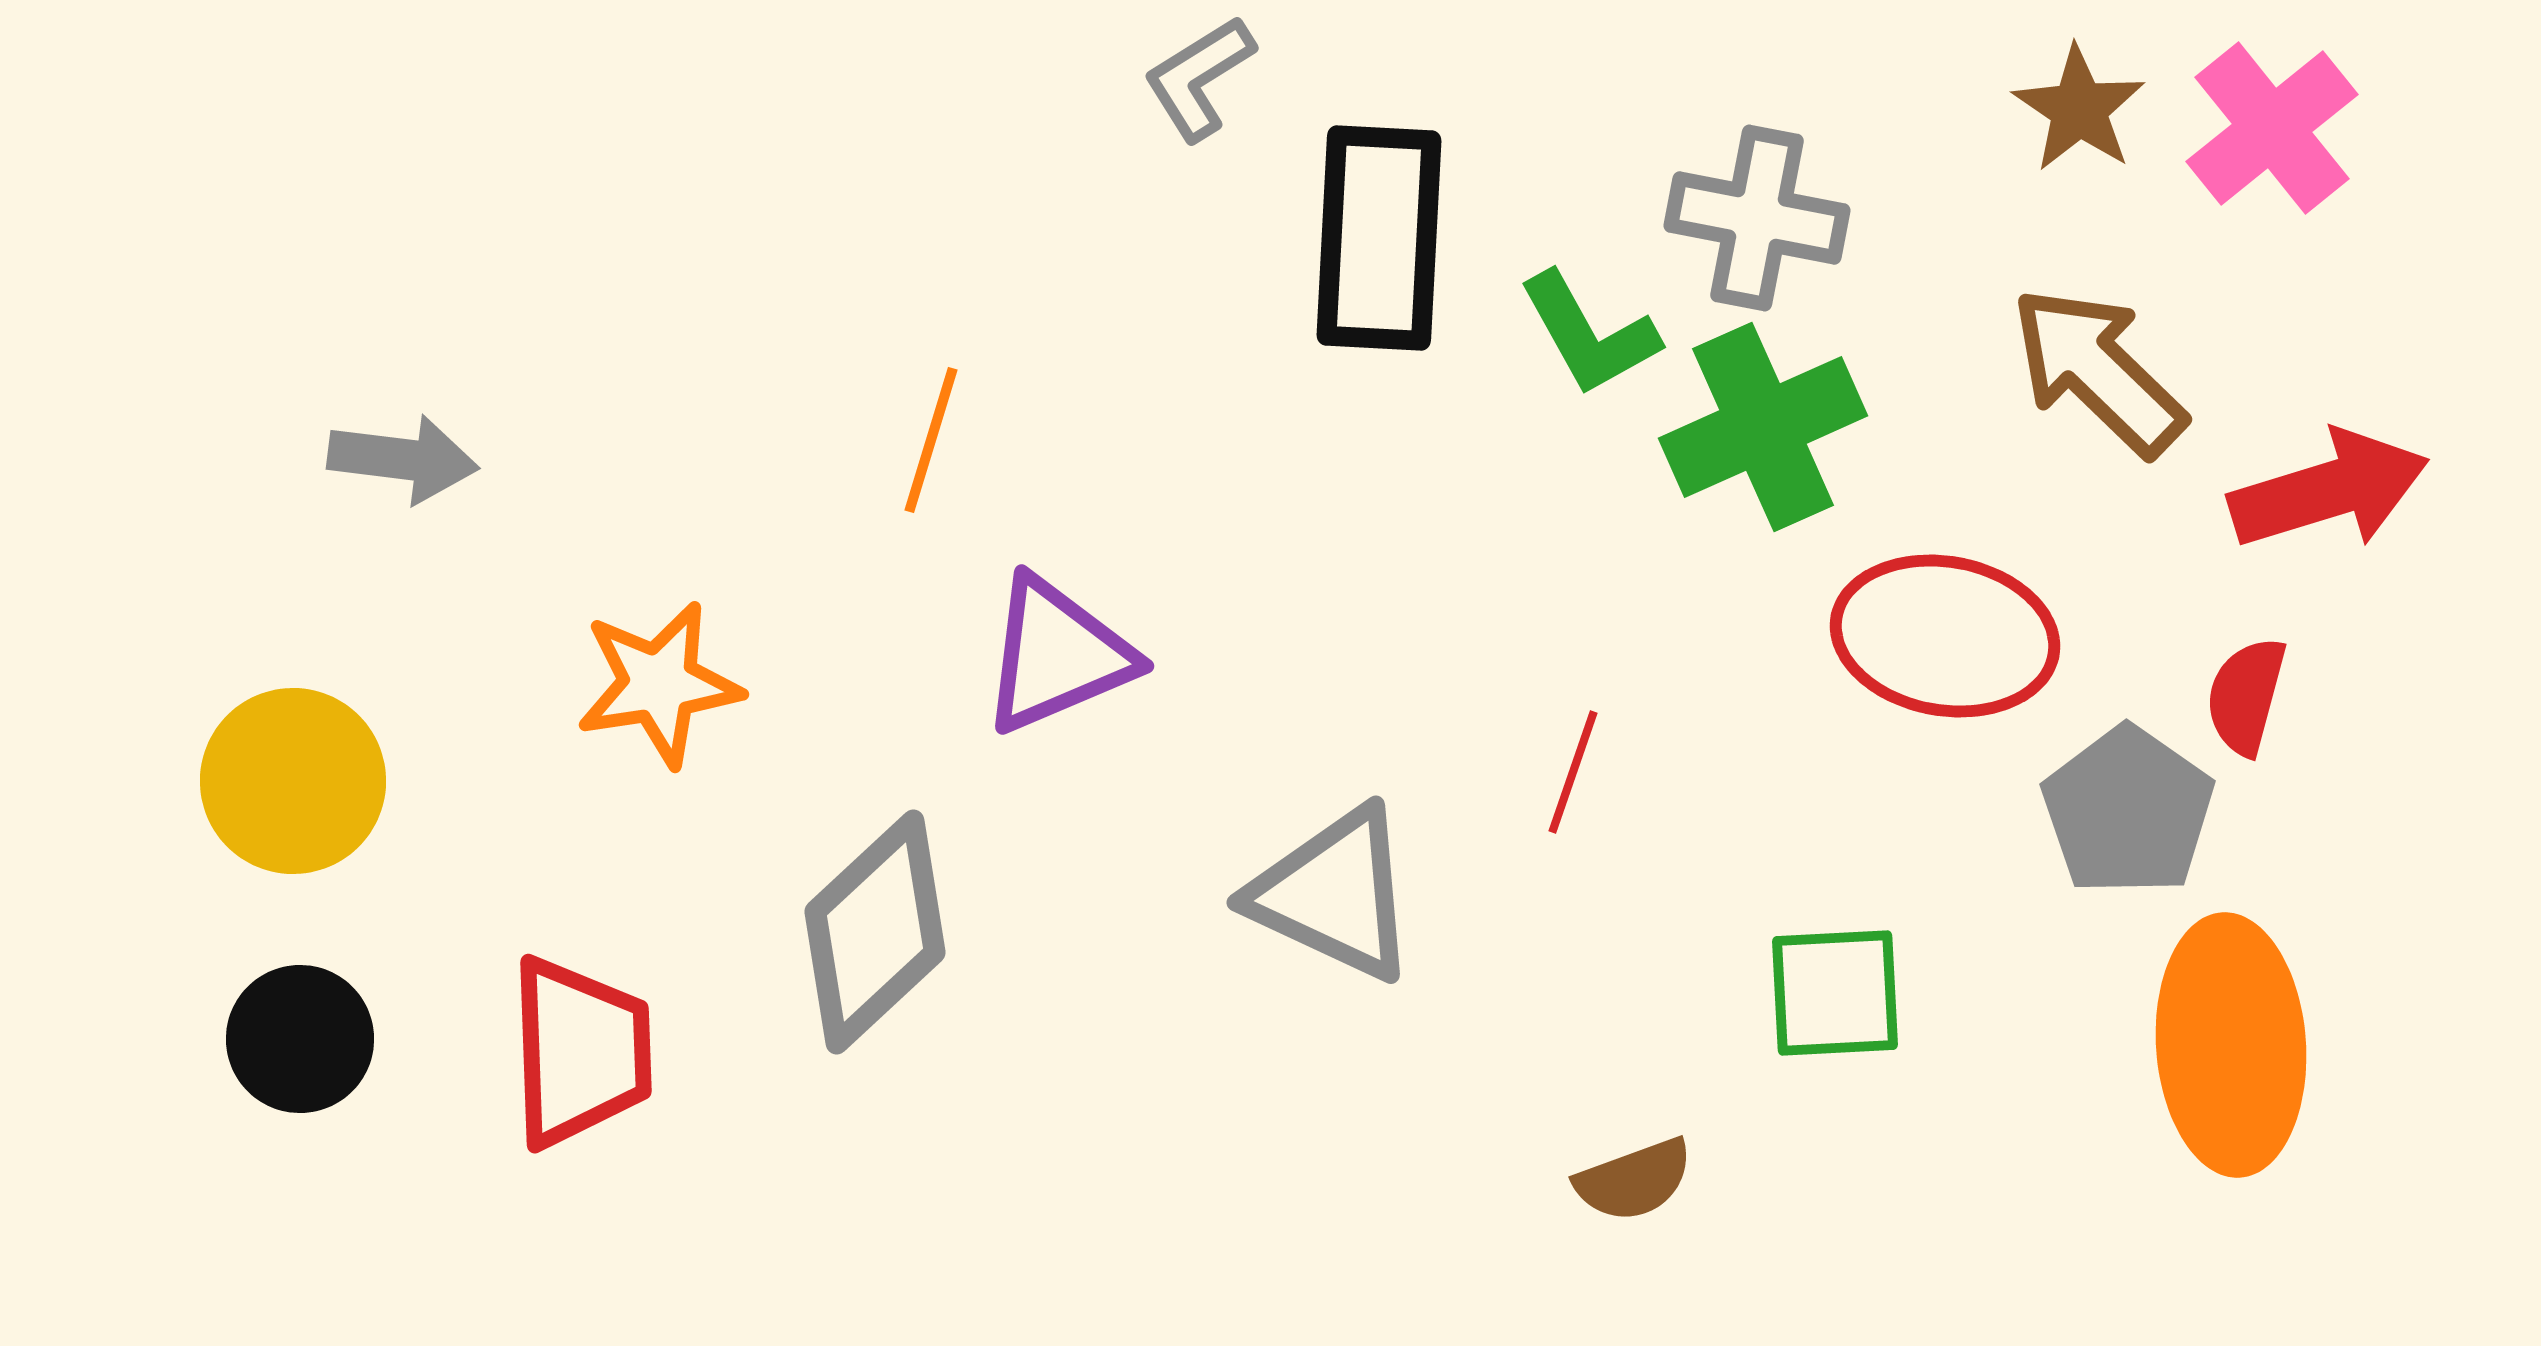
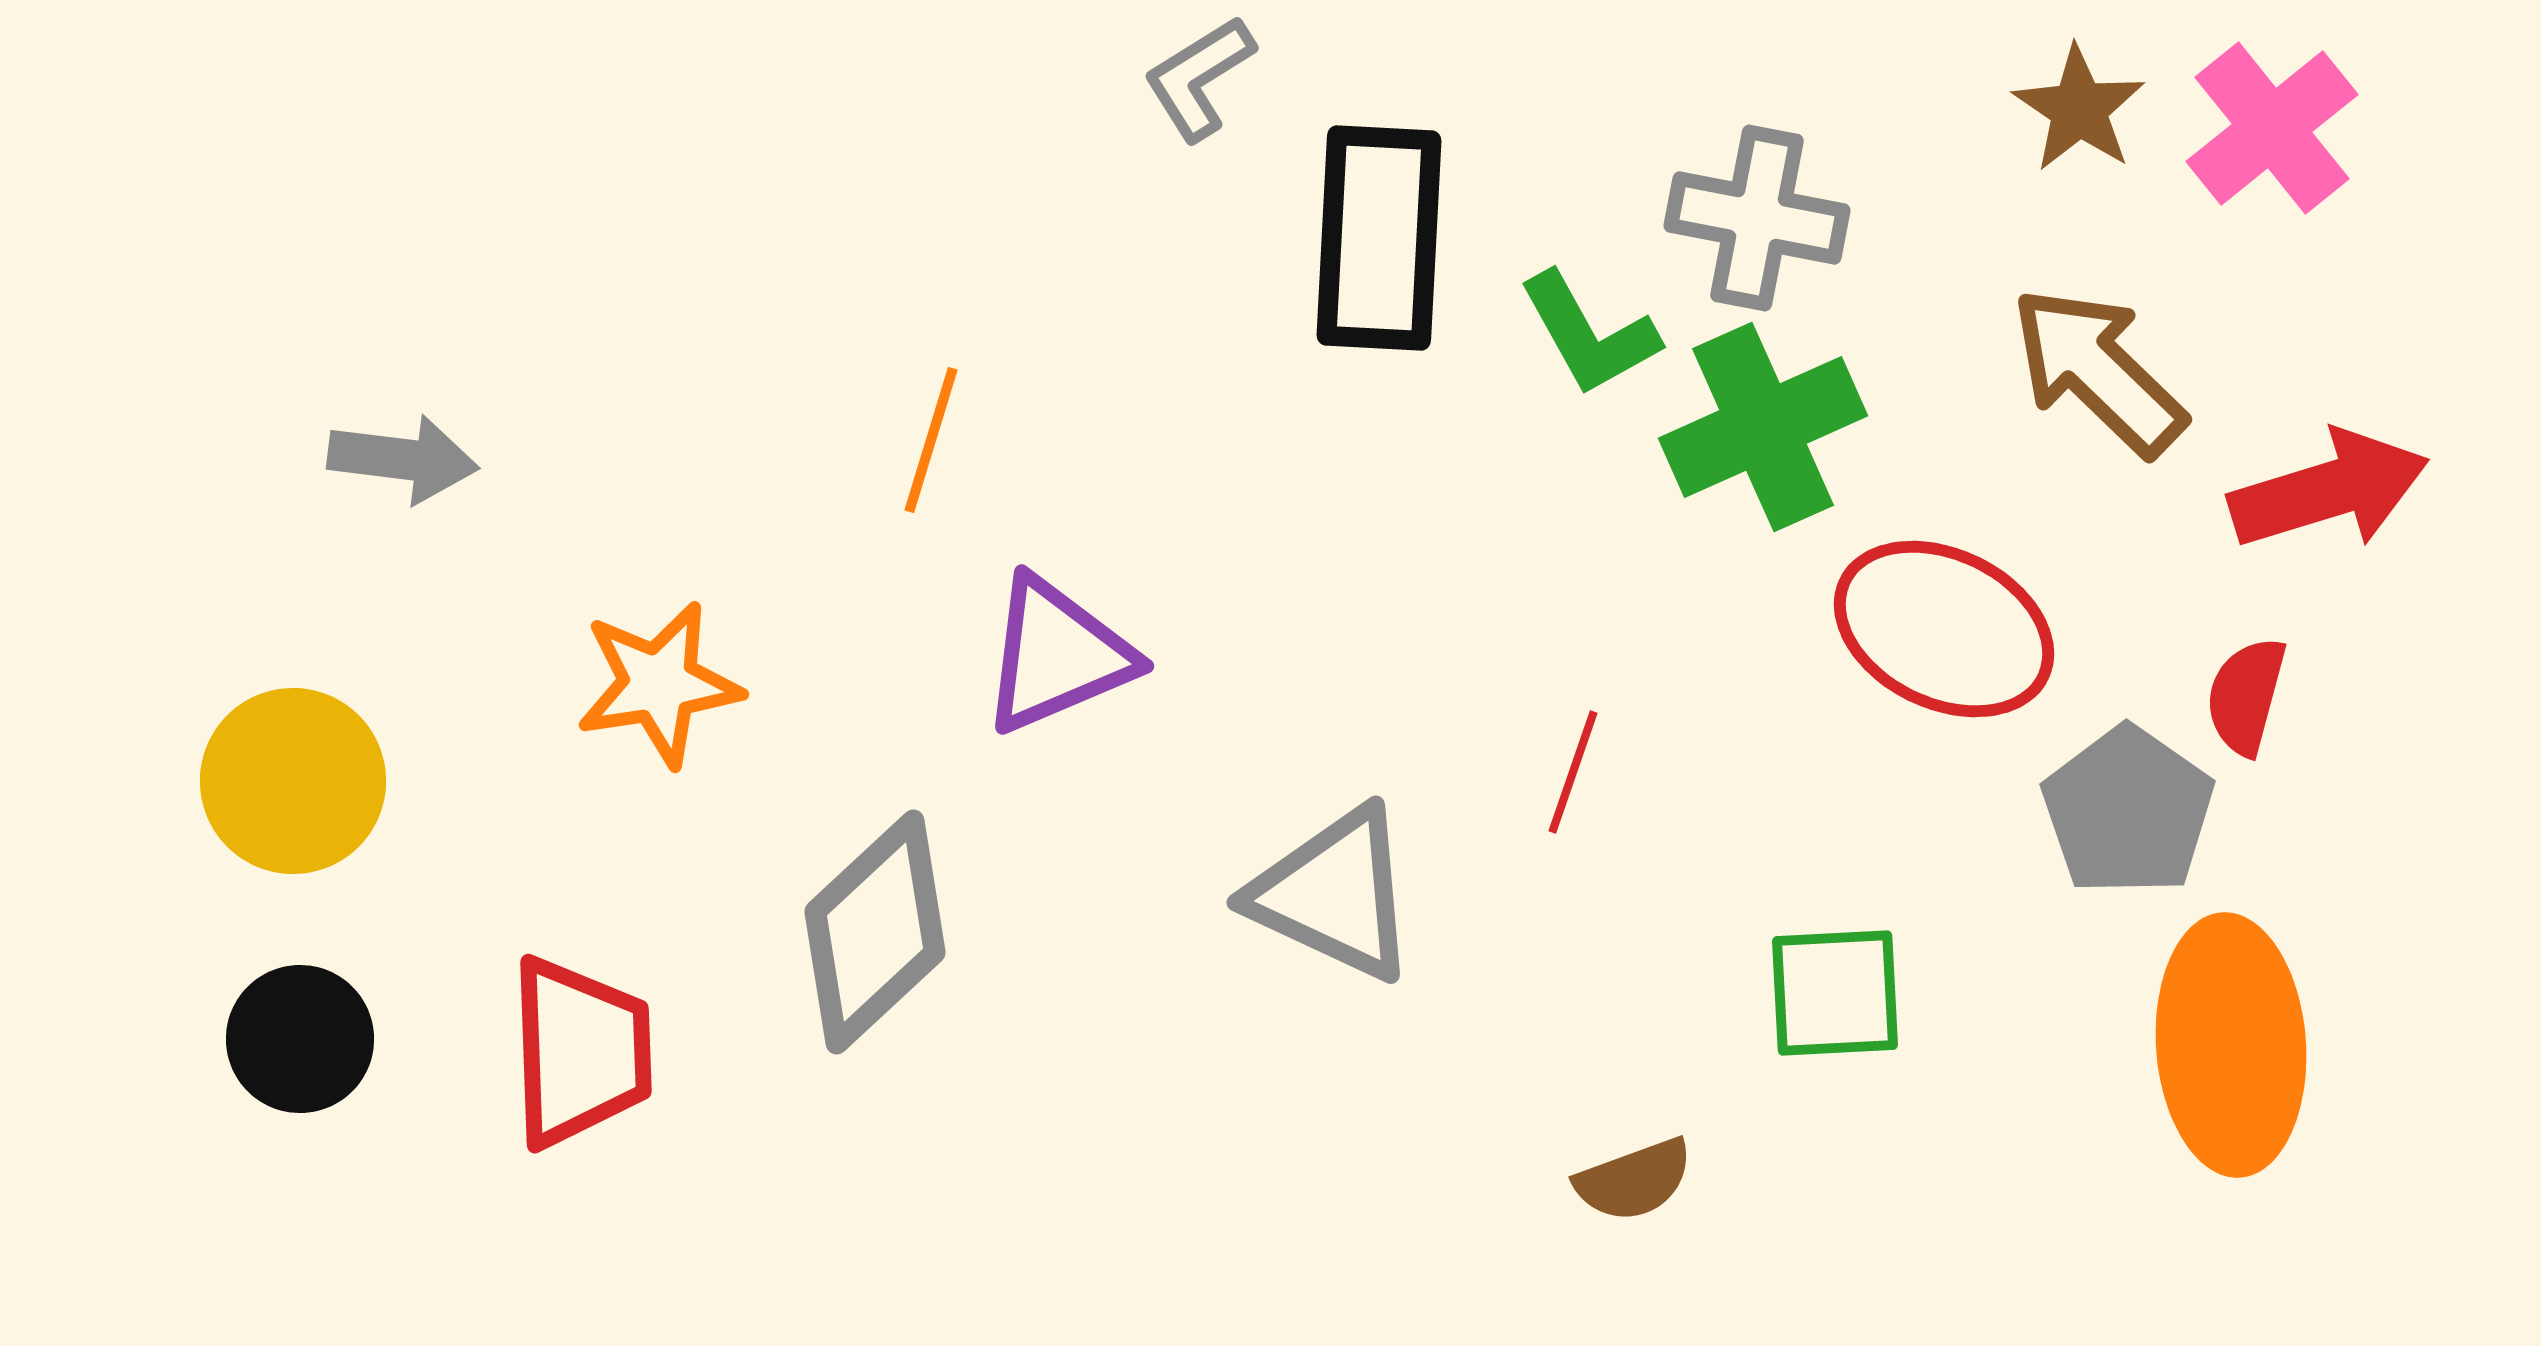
red ellipse: moved 1 px left, 7 px up; rotated 16 degrees clockwise
